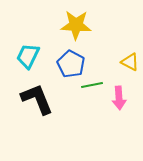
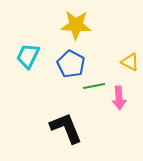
green line: moved 2 px right, 1 px down
black L-shape: moved 29 px right, 29 px down
